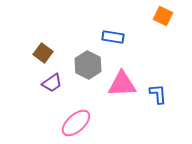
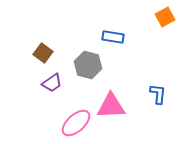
orange square: moved 2 px right, 1 px down; rotated 36 degrees clockwise
gray hexagon: rotated 12 degrees counterclockwise
pink triangle: moved 11 px left, 22 px down
blue L-shape: rotated 10 degrees clockwise
